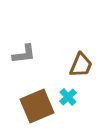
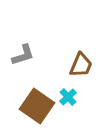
gray L-shape: moved 1 px left, 1 px down; rotated 10 degrees counterclockwise
brown square: rotated 32 degrees counterclockwise
